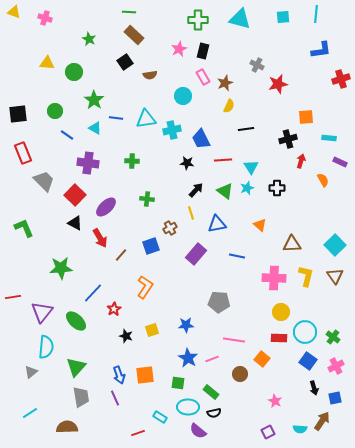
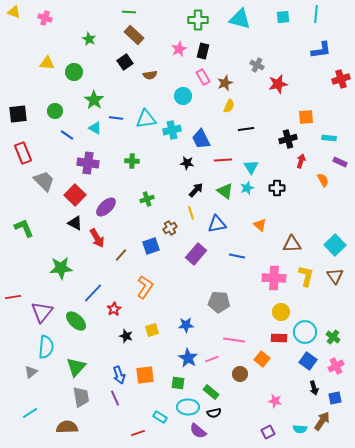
green cross at (147, 199): rotated 24 degrees counterclockwise
red arrow at (100, 238): moved 3 px left
pink star at (275, 401): rotated 16 degrees counterclockwise
